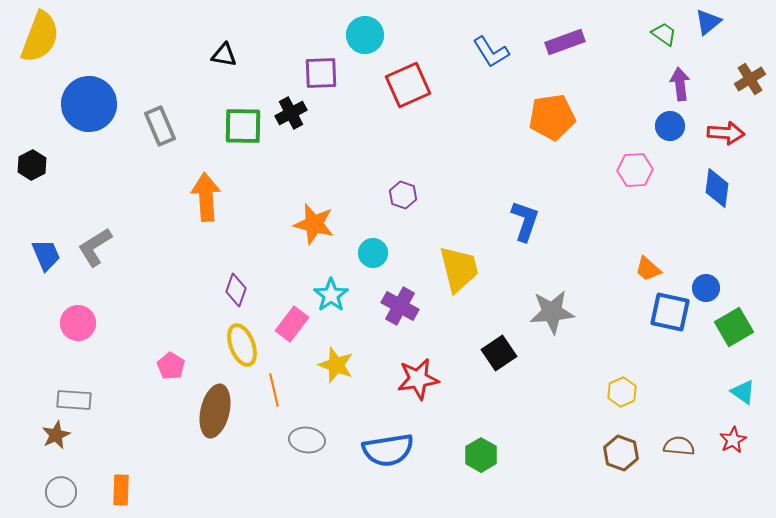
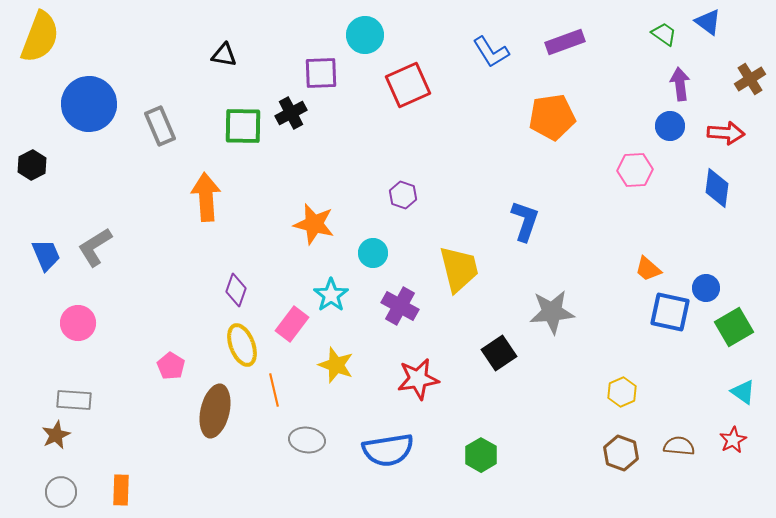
blue triangle at (708, 22): rotated 44 degrees counterclockwise
